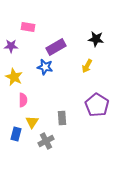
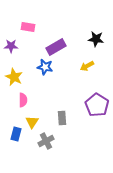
yellow arrow: rotated 32 degrees clockwise
